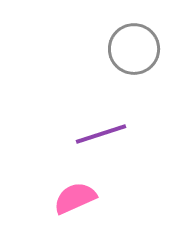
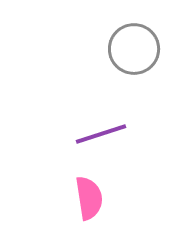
pink semicircle: moved 14 px right; rotated 105 degrees clockwise
